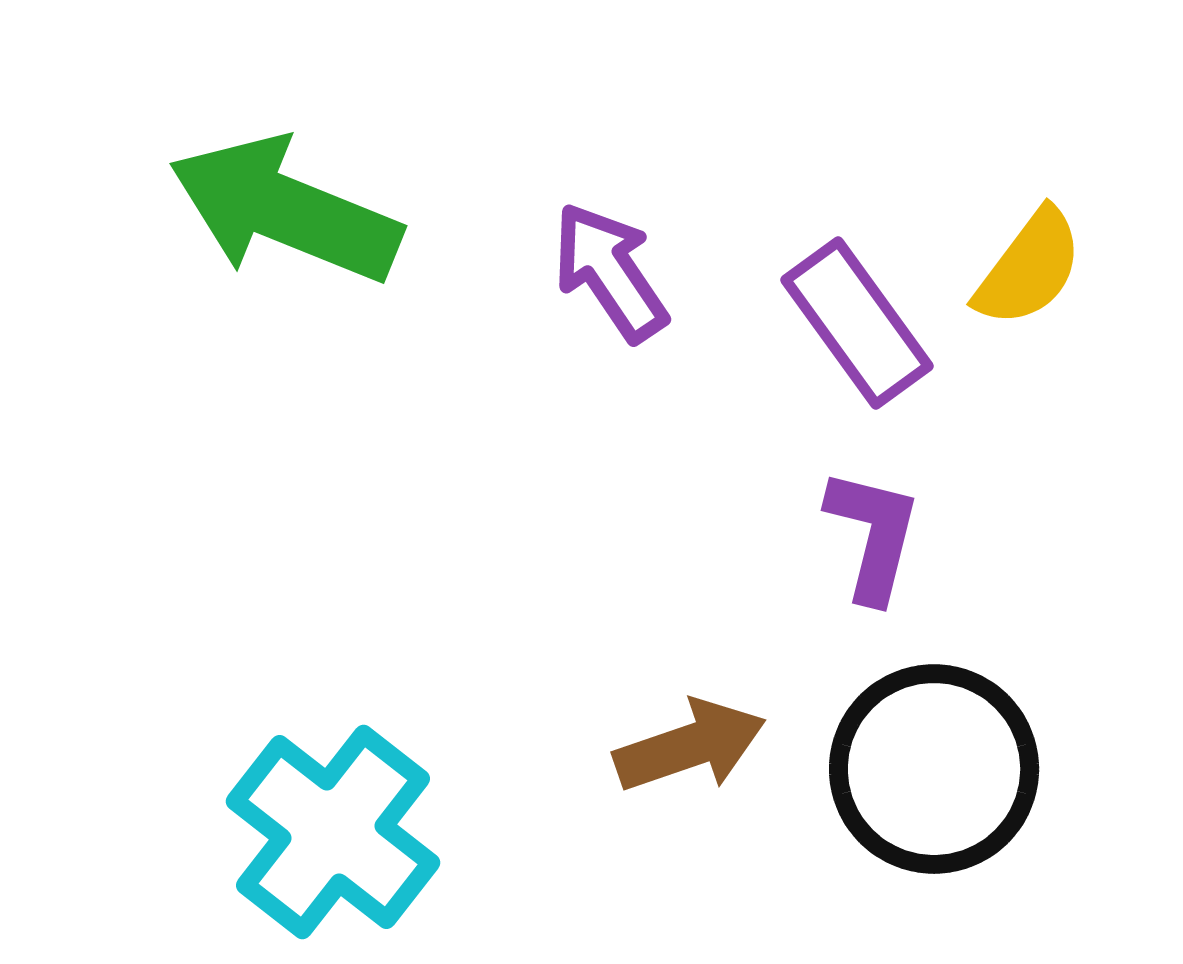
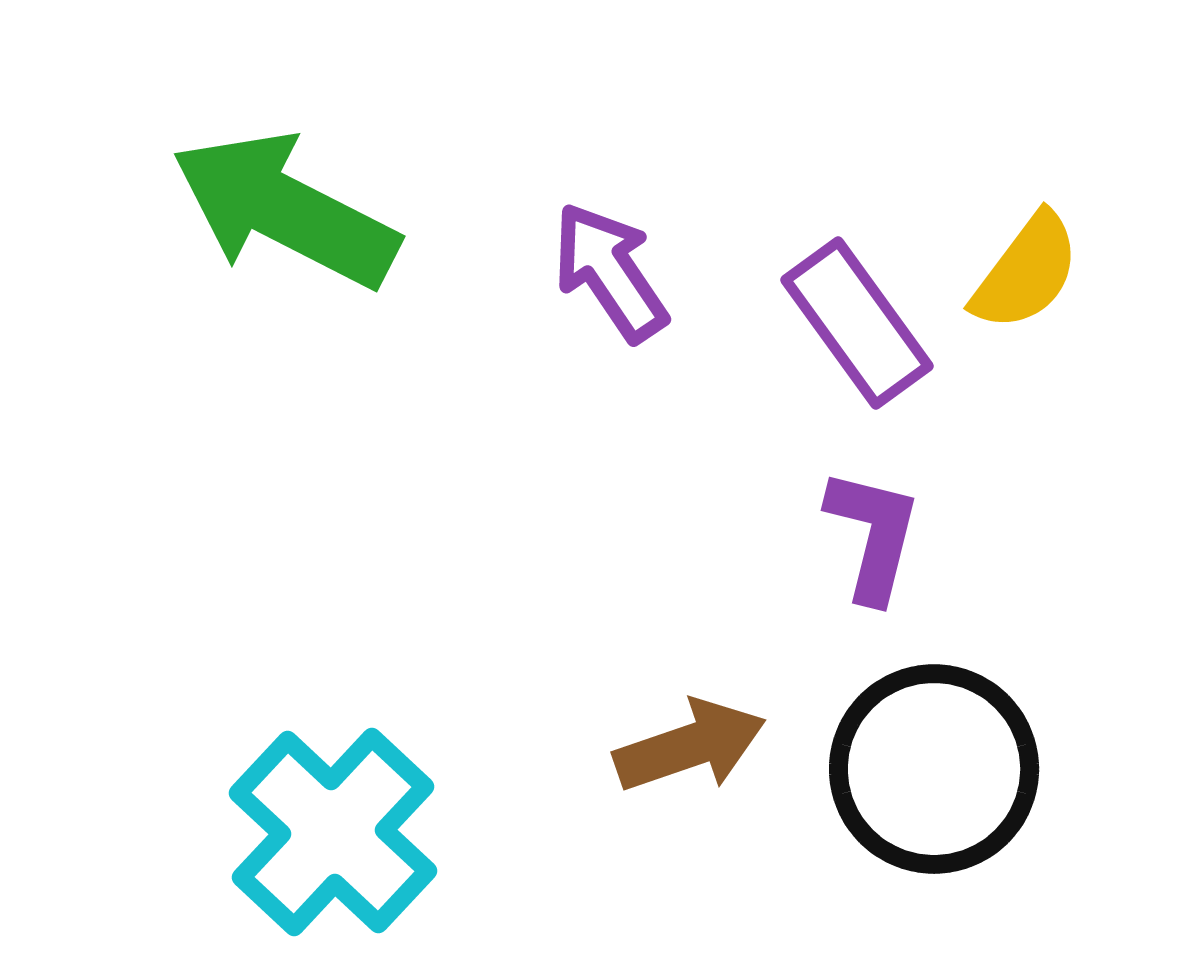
green arrow: rotated 5 degrees clockwise
yellow semicircle: moved 3 px left, 4 px down
cyan cross: rotated 5 degrees clockwise
